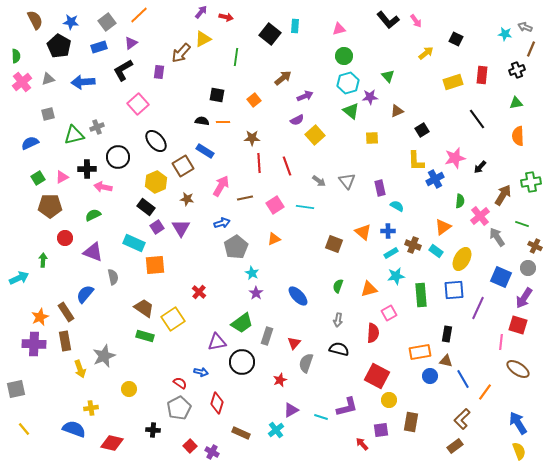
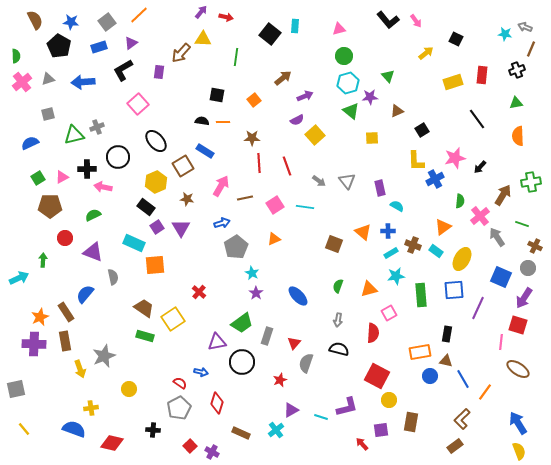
yellow triangle at (203, 39): rotated 30 degrees clockwise
